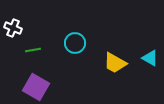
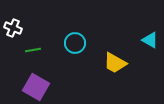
cyan triangle: moved 18 px up
